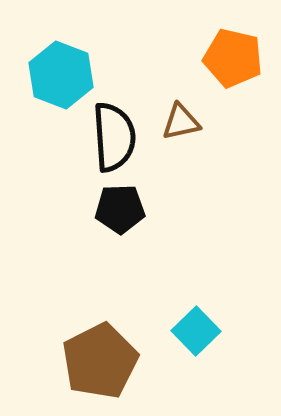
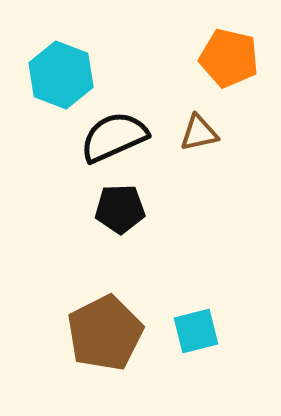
orange pentagon: moved 4 px left
brown triangle: moved 18 px right, 11 px down
black semicircle: rotated 110 degrees counterclockwise
cyan square: rotated 30 degrees clockwise
brown pentagon: moved 5 px right, 28 px up
